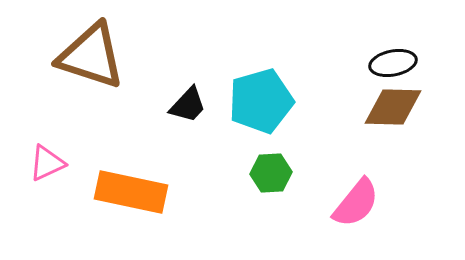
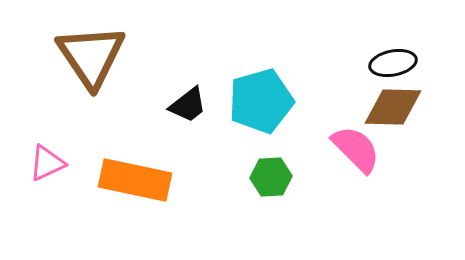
brown triangle: rotated 38 degrees clockwise
black trapezoid: rotated 9 degrees clockwise
green hexagon: moved 4 px down
orange rectangle: moved 4 px right, 12 px up
pink semicircle: moved 54 px up; rotated 84 degrees counterclockwise
